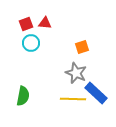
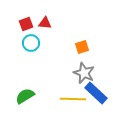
gray star: moved 8 px right
green semicircle: moved 2 px right; rotated 132 degrees counterclockwise
